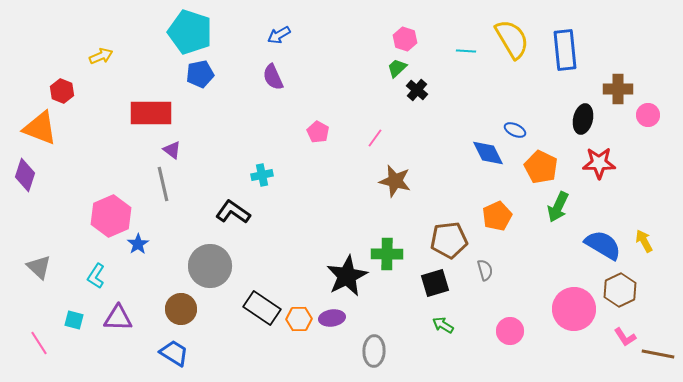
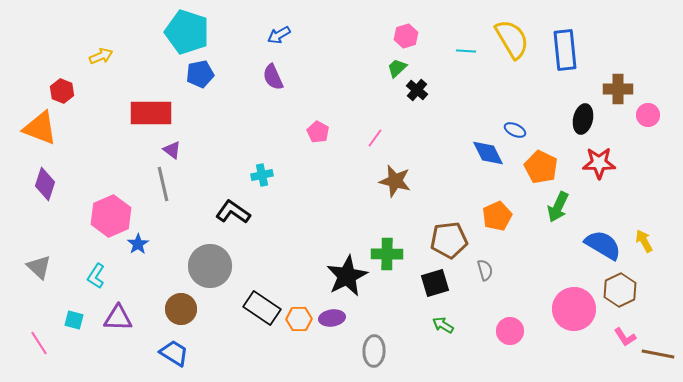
cyan pentagon at (190, 32): moved 3 px left
pink hexagon at (405, 39): moved 1 px right, 3 px up; rotated 25 degrees clockwise
purple diamond at (25, 175): moved 20 px right, 9 px down
